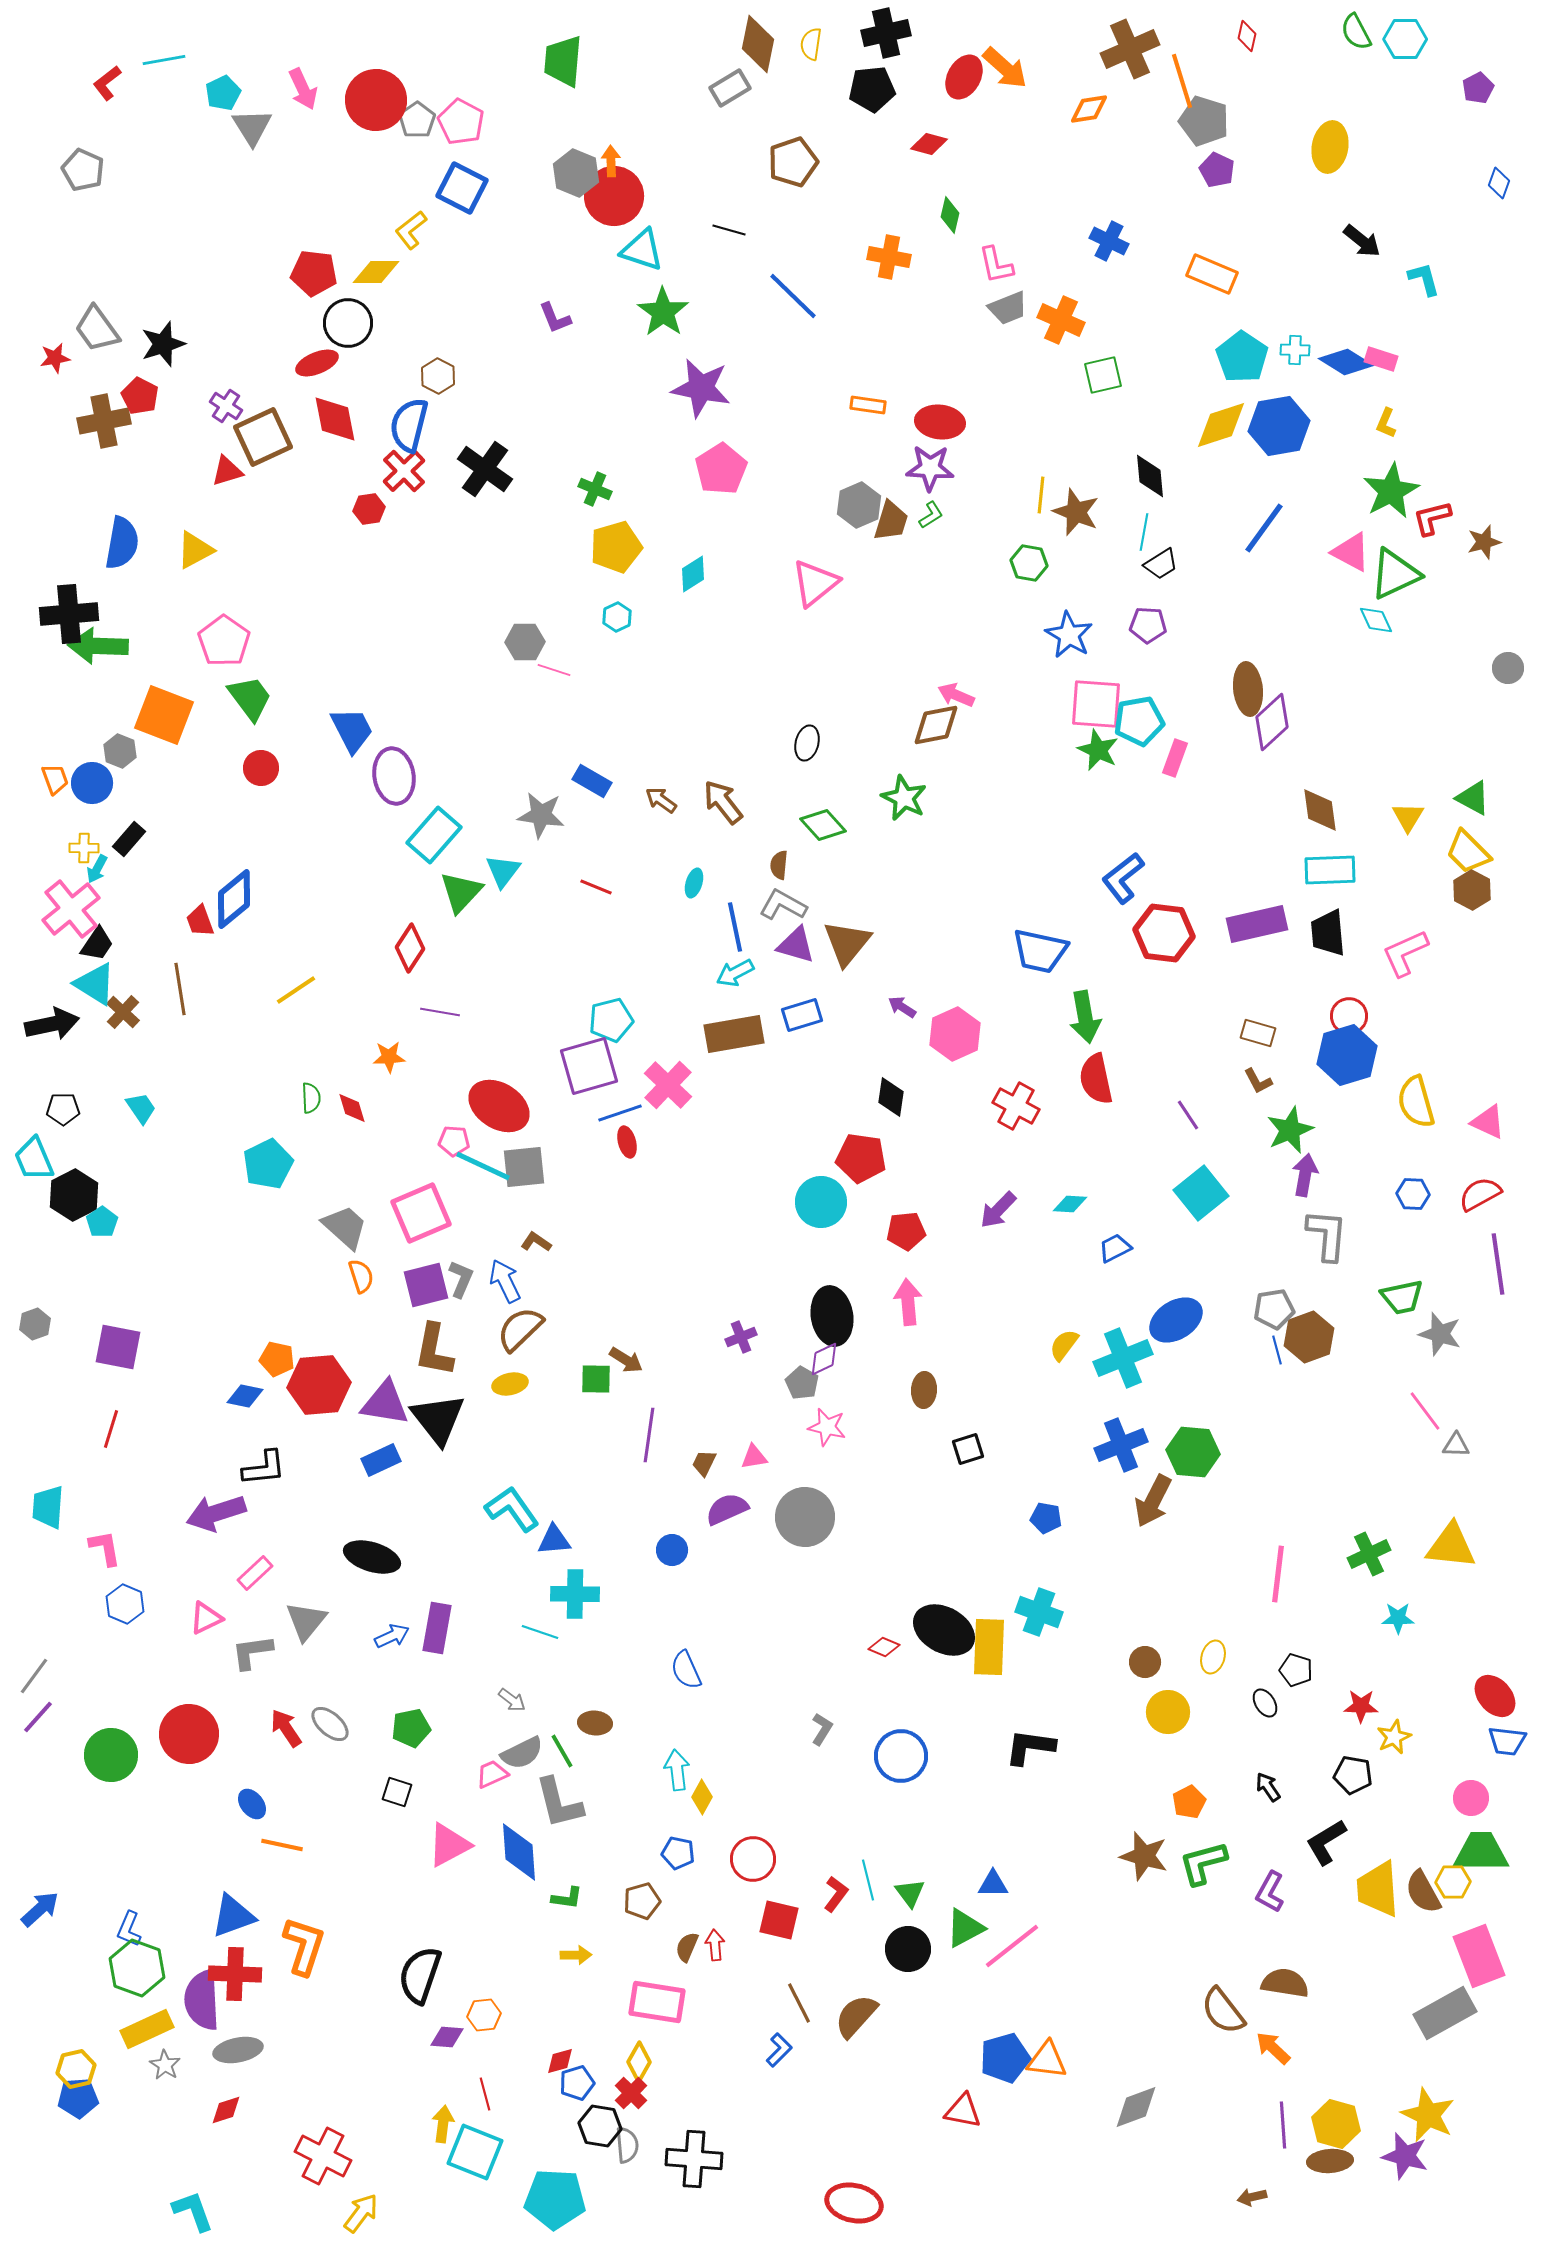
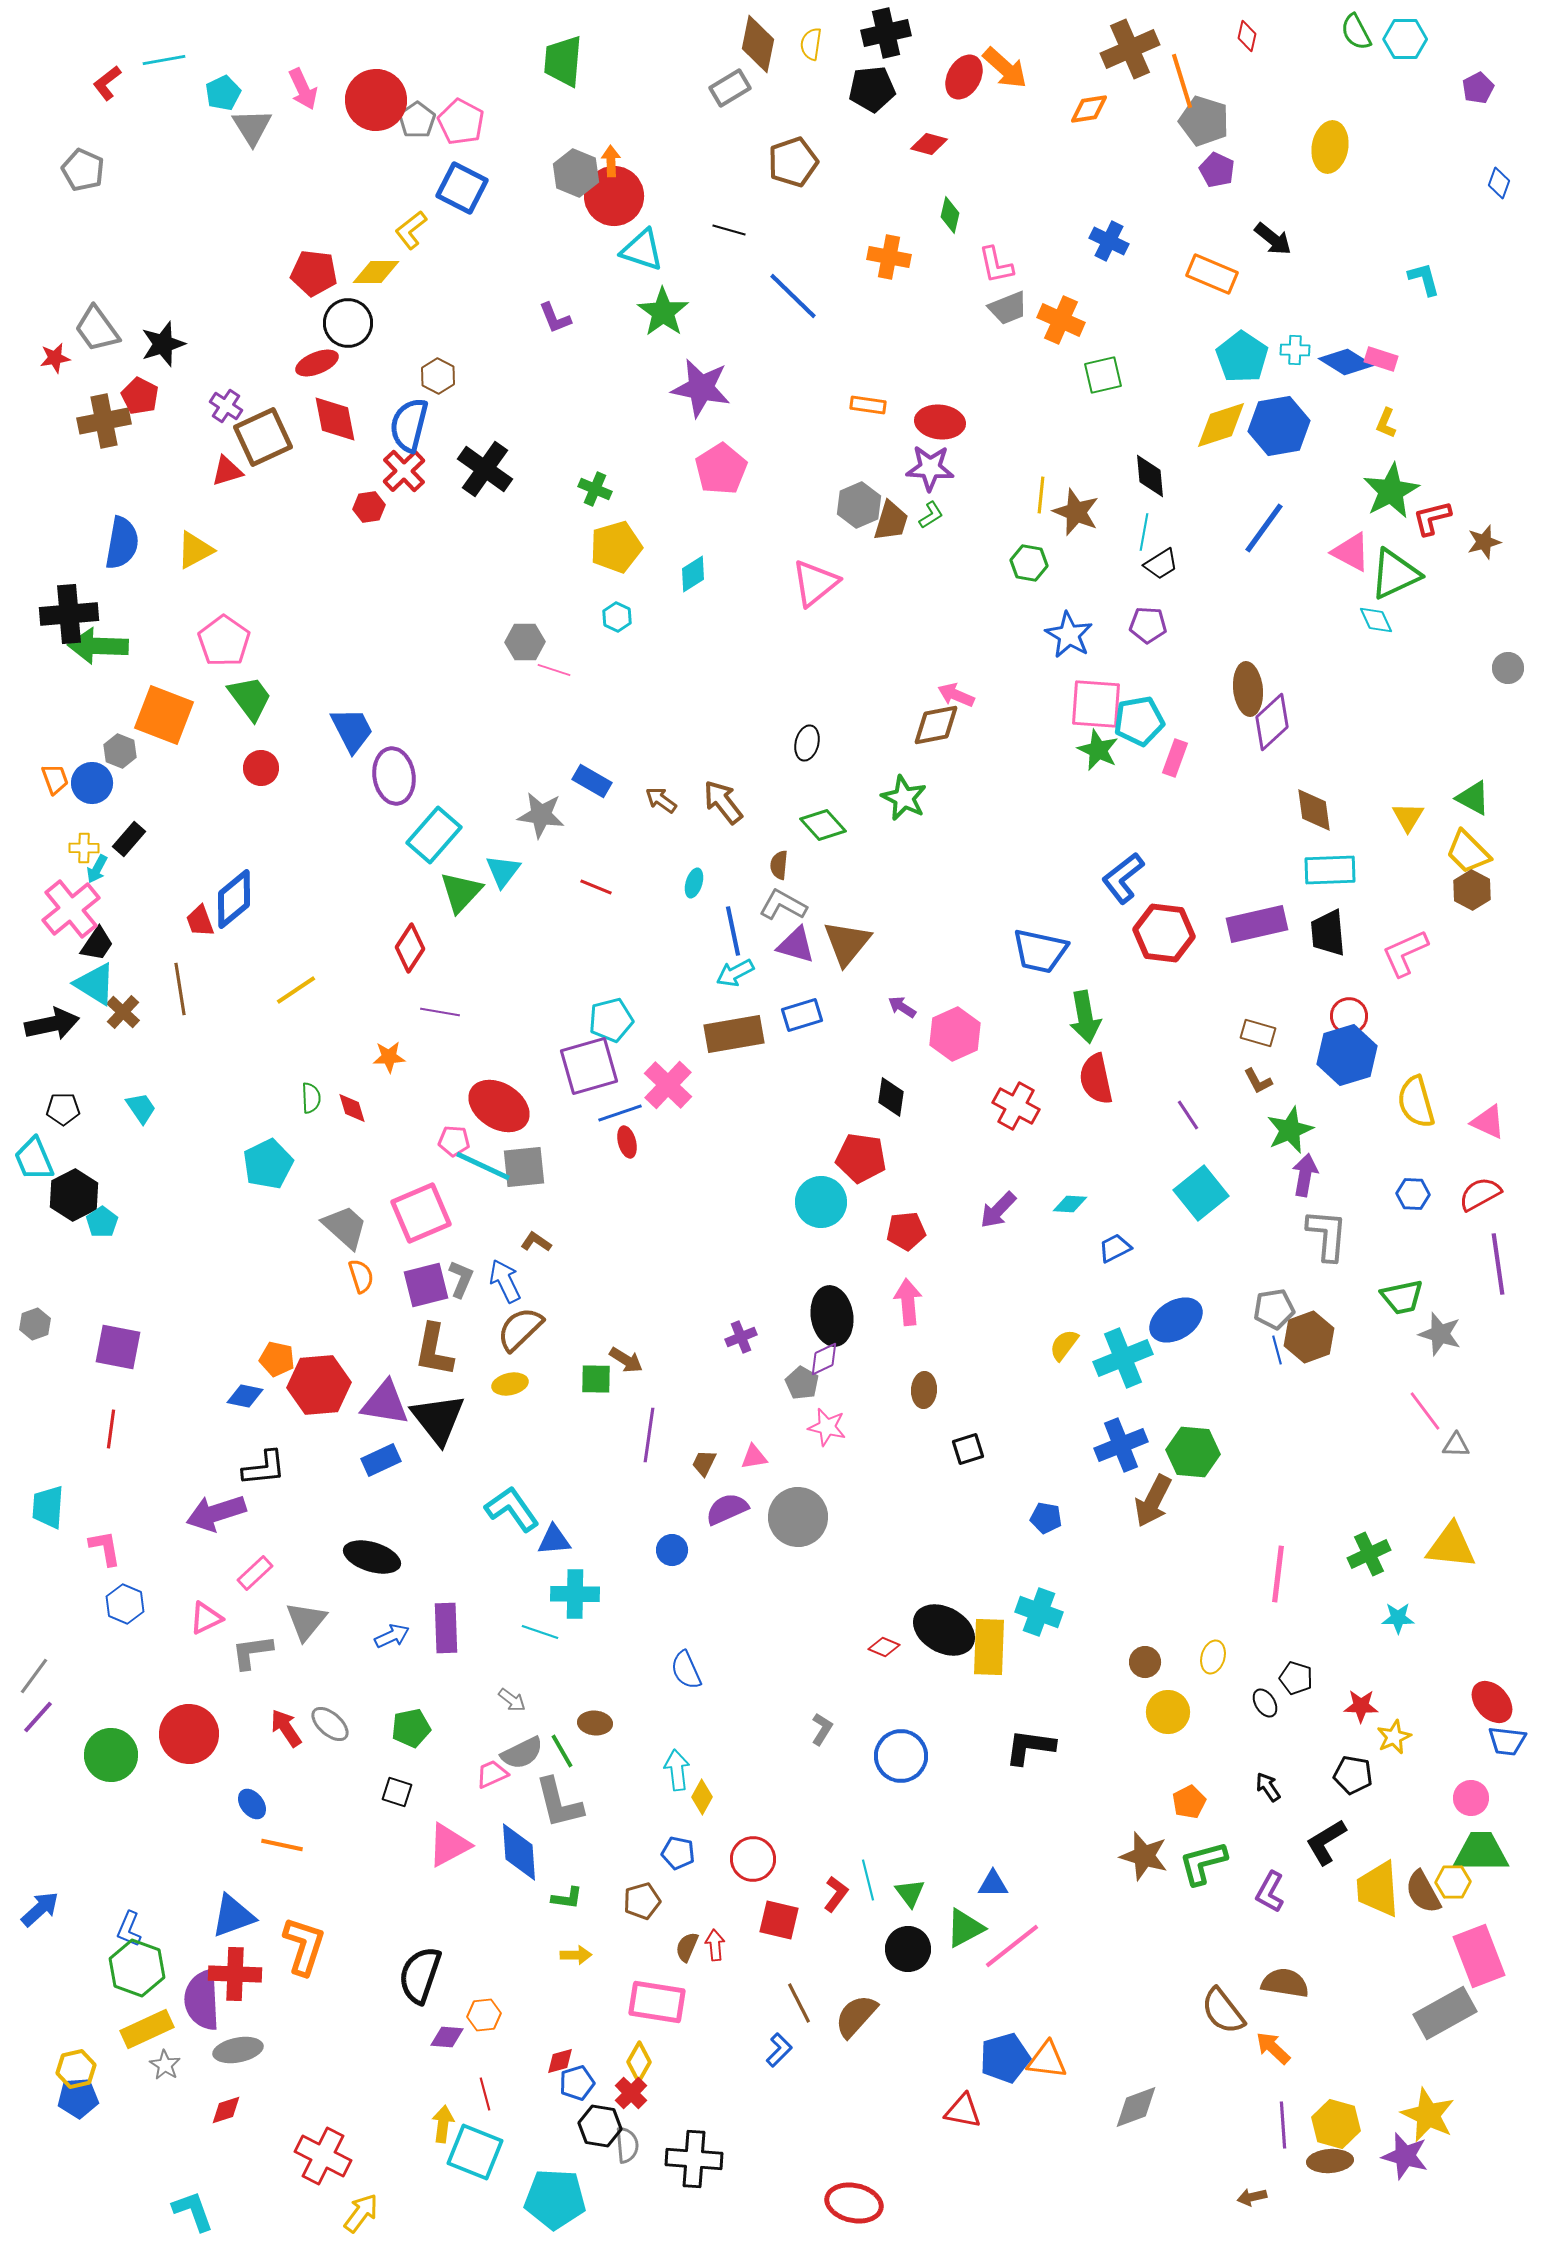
black arrow at (1362, 241): moved 89 px left, 2 px up
red hexagon at (369, 509): moved 2 px up
cyan hexagon at (617, 617): rotated 8 degrees counterclockwise
brown diamond at (1320, 810): moved 6 px left
blue line at (735, 927): moved 2 px left, 4 px down
red line at (111, 1429): rotated 9 degrees counterclockwise
gray circle at (805, 1517): moved 7 px left
purple rectangle at (437, 1628): moved 9 px right; rotated 12 degrees counterclockwise
black pentagon at (1296, 1670): moved 8 px down
red ellipse at (1495, 1696): moved 3 px left, 6 px down
